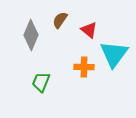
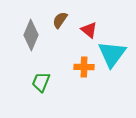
cyan triangle: moved 2 px left
